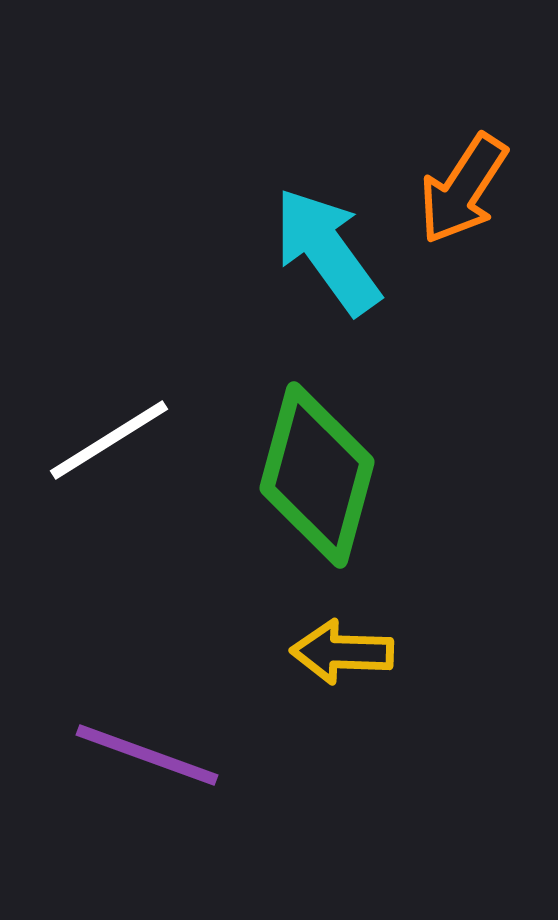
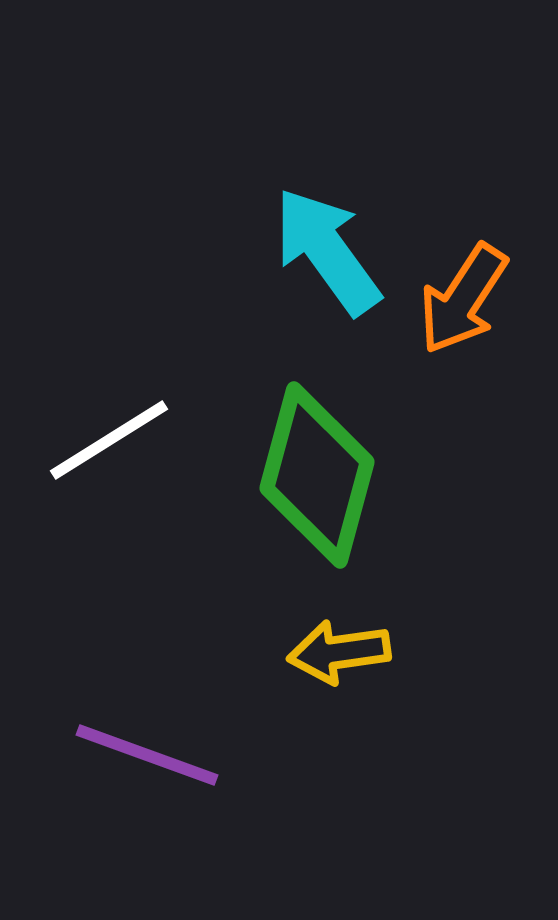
orange arrow: moved 110 px down
yellow arrow: moved 3 px left; rotated 10 degrees counterclockwise
